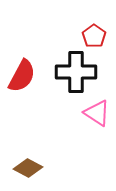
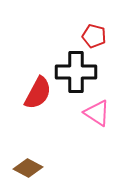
red pentagon: rotated 20 degrees counterclockwise
red semicircle: moved 16 px right, 17 px down
